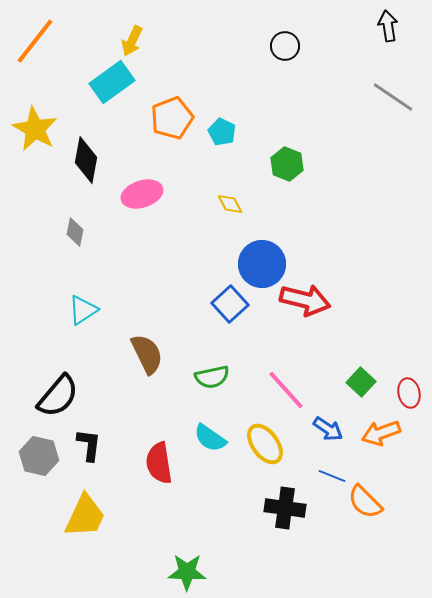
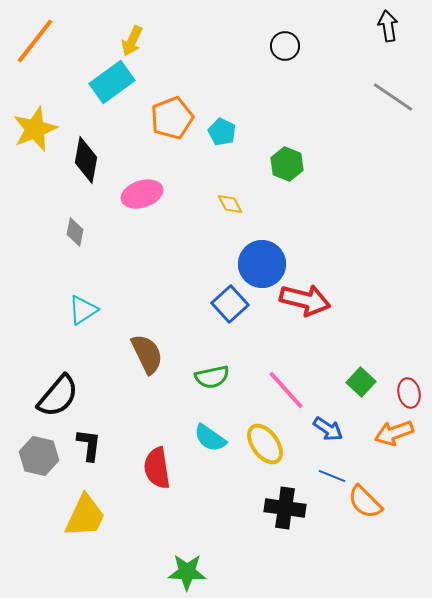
yellow star: rotated 21 degrees clockwise
orange arrow: moved 13 px right
red semicircle: moved 2 px left, 5 px down
